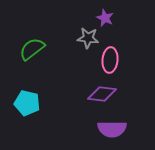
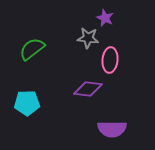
purple diamond: moved 14 px left, 5 px up
cyan pentagon: rotated 15 degrees counterclockwise
